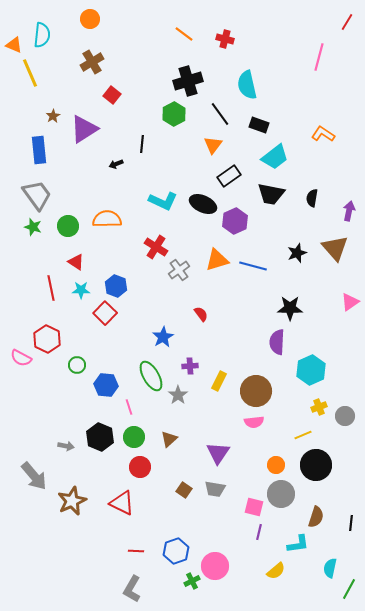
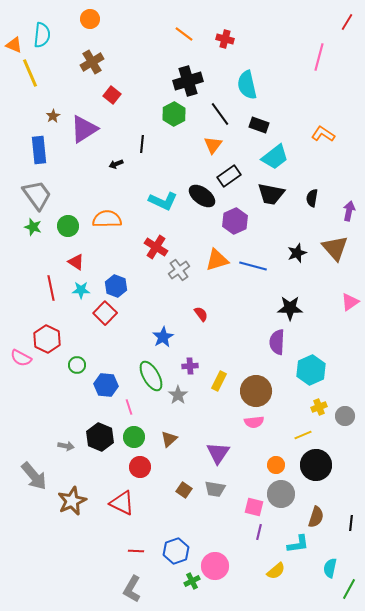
black ellipse at (203, 204): moved 1 px left, 8 px up; rotated 12 degrees clockwise
